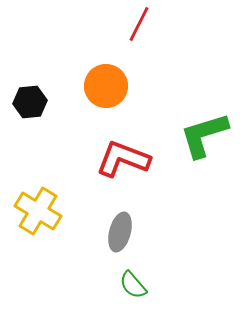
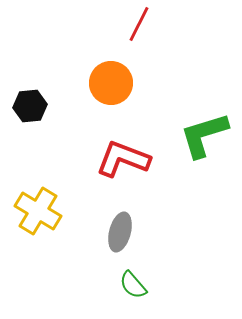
orange circle: moved 5 px right, 3 px up
black hexagon: moved 4 px down
